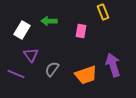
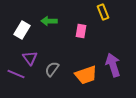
purple triangle: moved 1 px left, 3 px down
